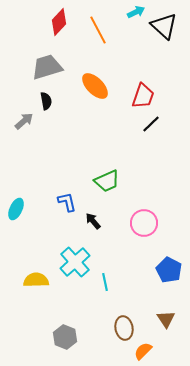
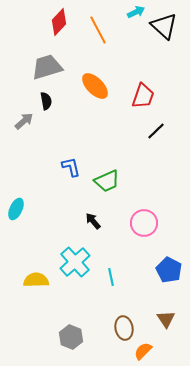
black line: moved 5 px right, 7 px down
blue L-shape: moved 4 px right, 35 px up
cyan line: moved 6 px right, 5 px up
gray hexagon: moved 6 px right
